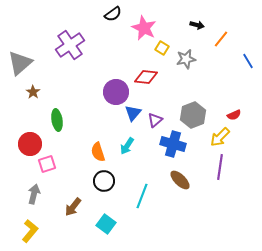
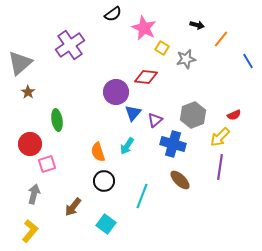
brown star: moved 5 px left
